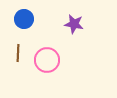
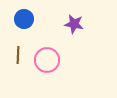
brown line: moved 2 px down
